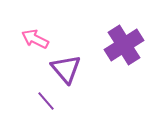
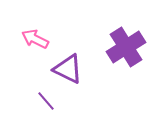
purple cross: moved 2 px right, 2 px down
purple triangle: moved 2 px right; rotated 24 degrees counterclockwise
